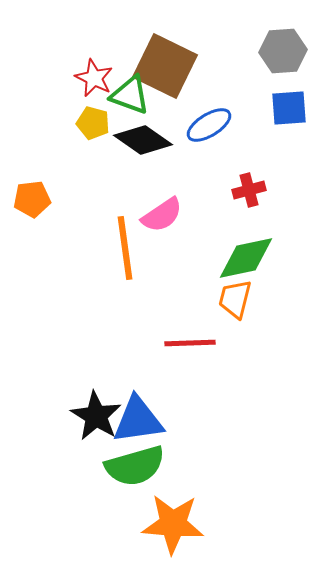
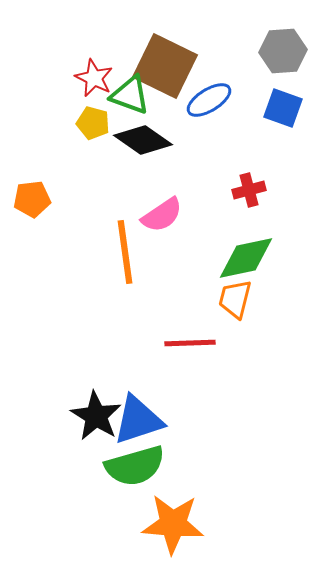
blue square: moved 6 px left; rotated 24 degrees clockwise
blue ellipse: moved 25 px up
orange line: moved 4 px down
blue triangle: rotated 10 degrees counterclockwise
